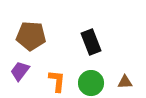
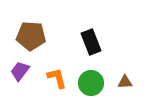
orange L-shape: moved 3 px up; rotated 20 degrees counterclockwise
